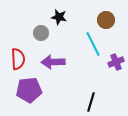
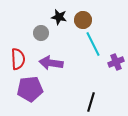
brown circle: moved 23 px left
purple arrow: moved 2 px left, 1 px down; rotated 10 degrees clockwise
purple pentagon: moved 1 px right, 1 px up
